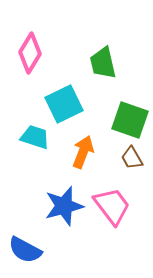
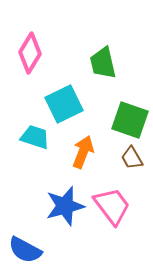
blue star: moved 1 px right
